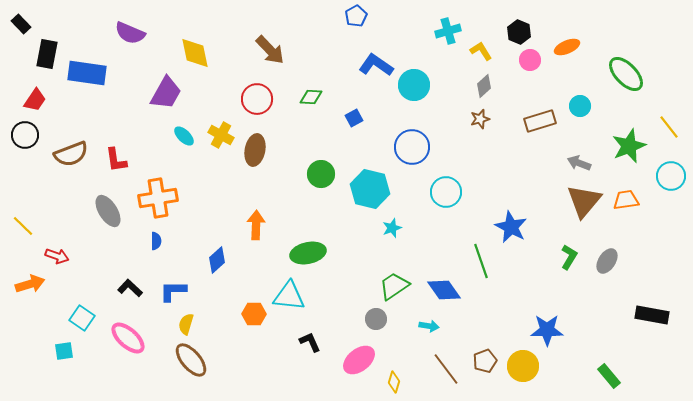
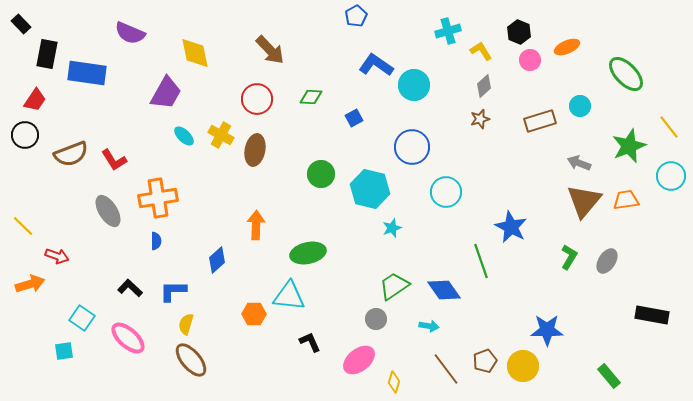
red L-shape at (116, 160): moved 2 px left; rotated 24 degrees counterclockwise
